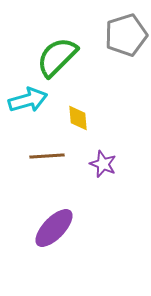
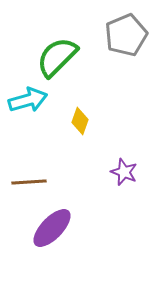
gray pentagon: rotated 6 degrees counterclockwise
yellow diamond: moved 2 px right, 3 px down; rotated 24 degrees clockwise
brown line: moved 18 px left, 26 px down
purple star: moved 21 px right, 8 px down
purple ellipse: moved 2 px left
